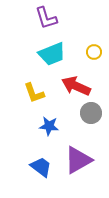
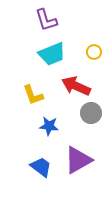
purple L-shape: moved 2 px down
yellow L-shape: moved 1 px left, 2 px down
